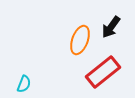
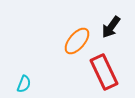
orange ellipse: moved 3 px left, 1 px down; rotated 20 degrees clockwise
red rectangle: moved 1 px right; rotated 76 degrees counterclockwise
